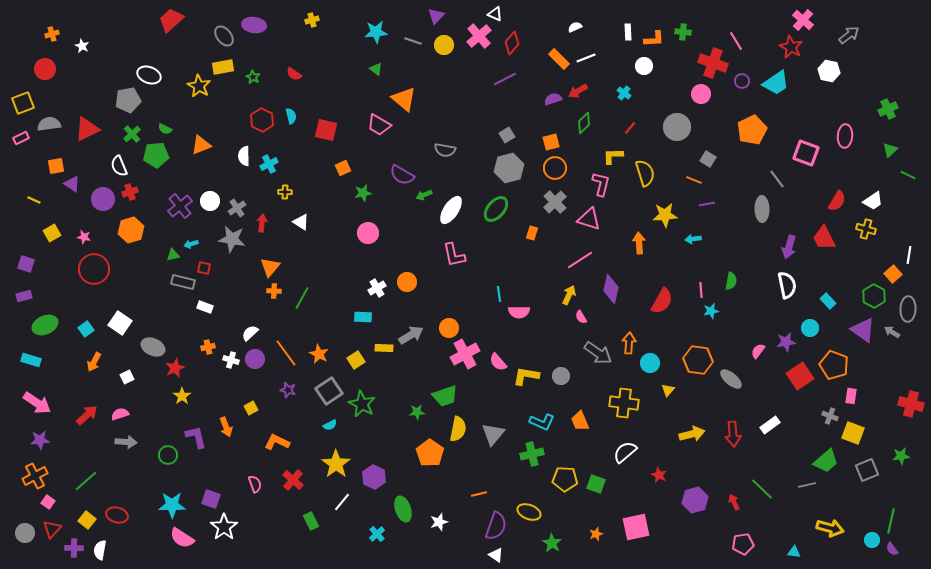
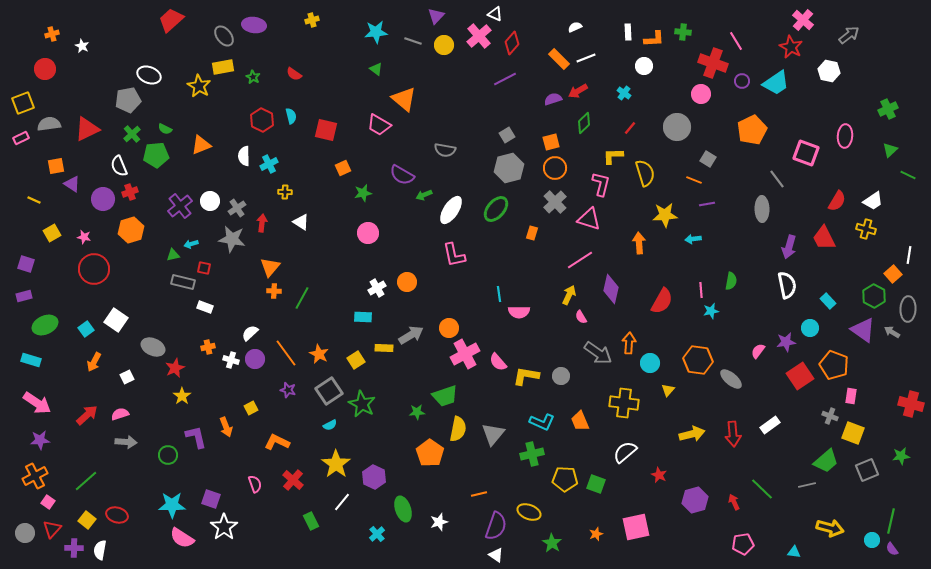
white square at (120, 323): moved 4 px left, 3 px up
